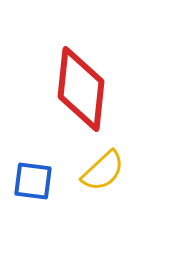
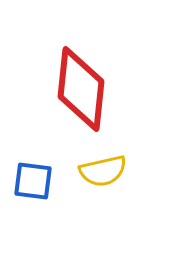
yellow semicircle: rotated 30 degrees clockwise
